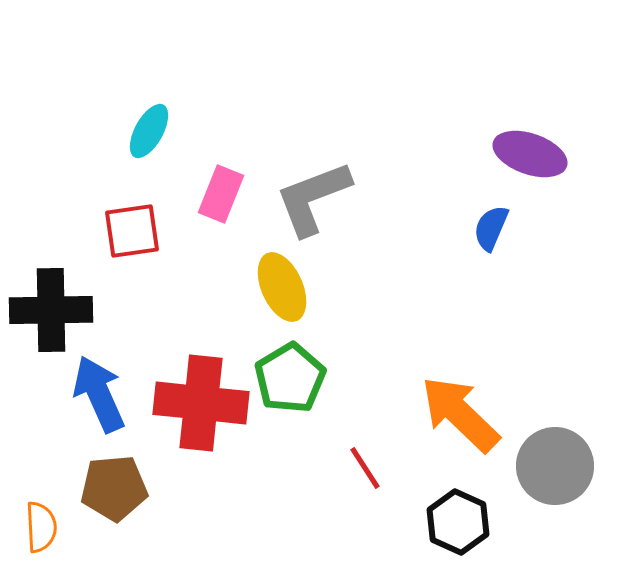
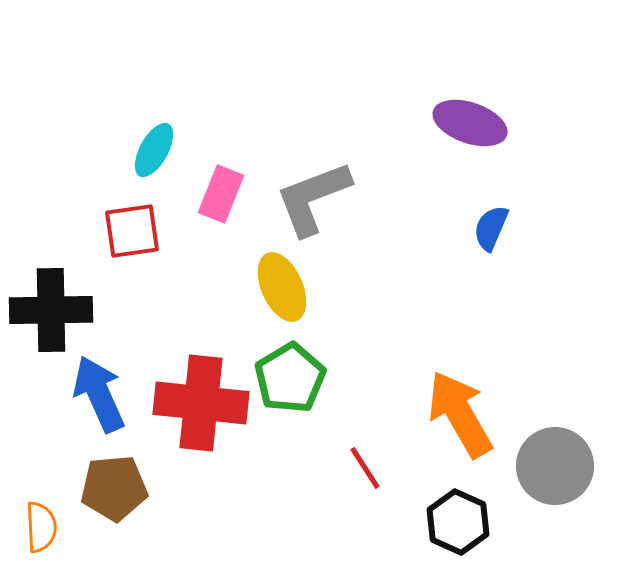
cyan ellipse: moved 5 px right, 19 px down
purple ellipse: moved 60 px left, 31 px up
orange arrow: rotated 16 degrees clockwise
